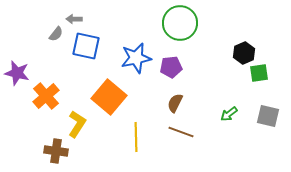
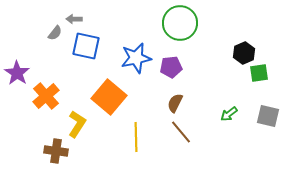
gray semicircle: moved 1 px left, 1 px up
purple star: rotated 20 degrees clockwise
brown line: rotated 30 degrees clockwise
